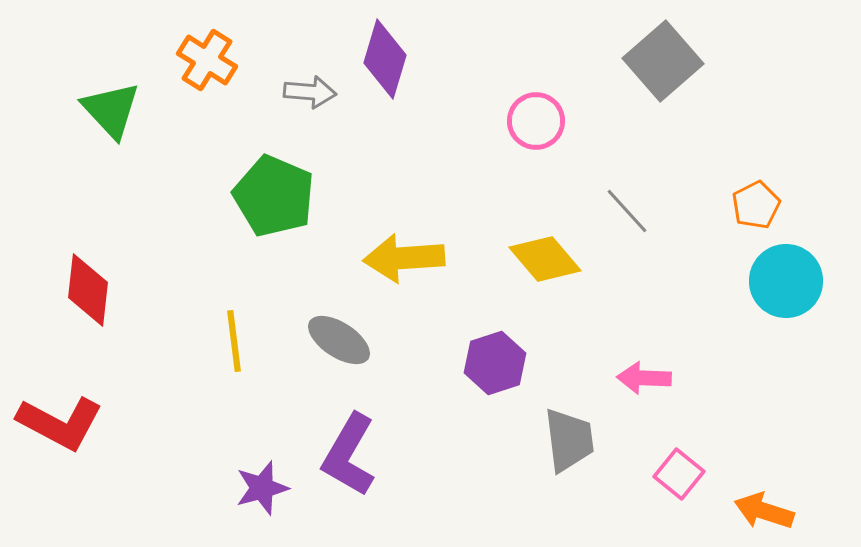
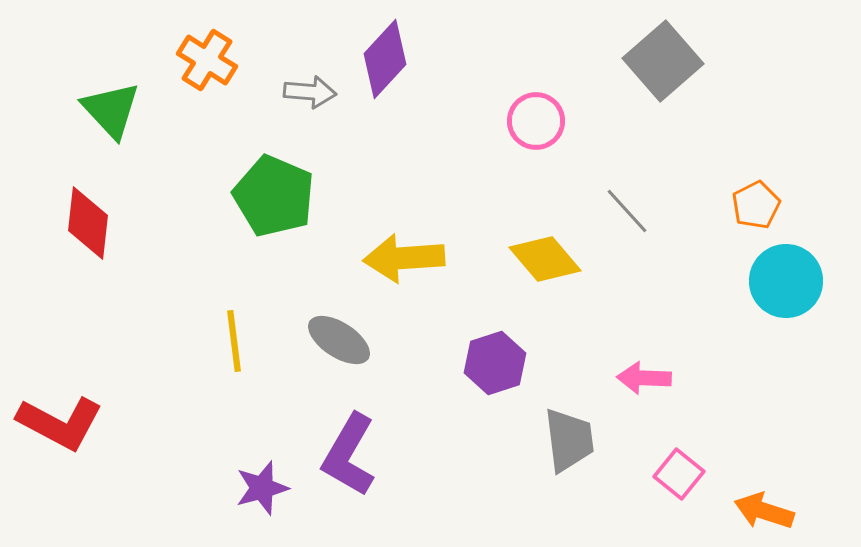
purple diamond: rotated 26 degrees clockwise
red diamond: moved 67 px up
